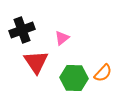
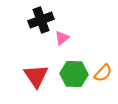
black cross: moved 19 px right, 10 px up
red triangle: moved 14 px down
green hexagon: moved 4 px up
